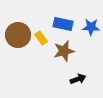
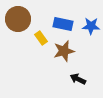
blue star: moved 1 px up
brown circle: moved 16 px up
black arrow: rotated 133 degrees counterclockwise
